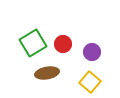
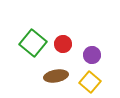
green square: rotated 20 degrees counterclockwise
purple circle: moved 3 px down
brown ellipse: moved 9 px right, 3 px down
